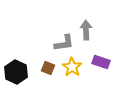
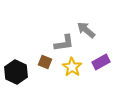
gray arrow: rotated 48 degrees counterclockwise
purple rectangle: rotated 48 degrees counterclockwise
brown square: moved 3 px left, 6 px up
